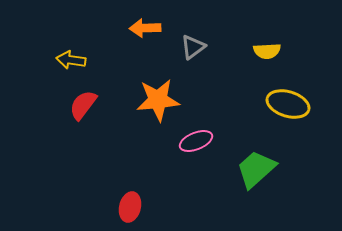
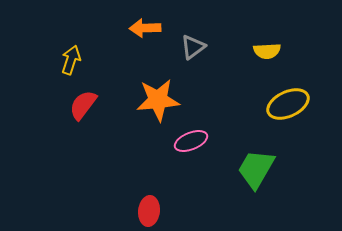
yellow arrow: rotated 100 degrees clockwise
yellow ellipse: rotated 42 degrees counterclockwise
pink ellipse: moved 5 px left
green trapezoid: rotated 18 degrees counterclockwise
red ellipse: moved 19 px right, 4 px down; rotated 8 degrees counterclockwise
